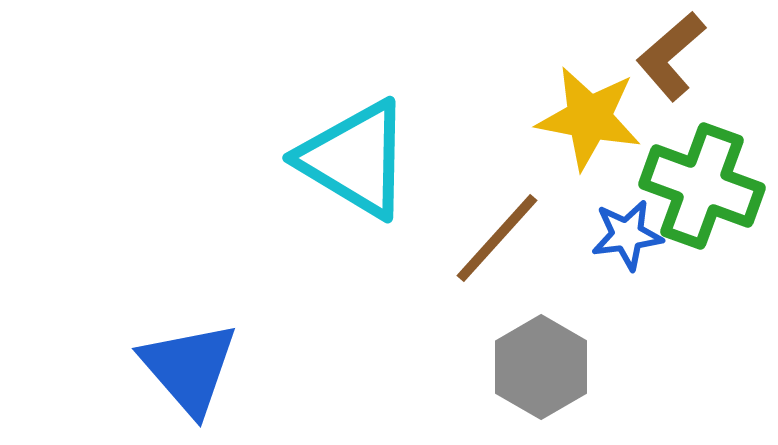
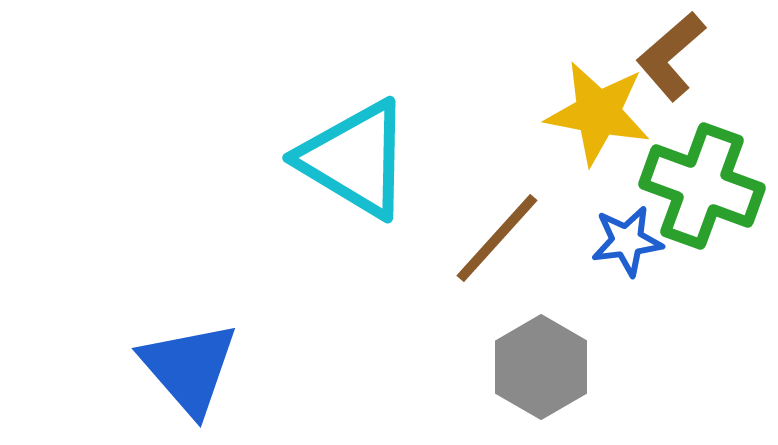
yellow star: moved 9 px right, 5 px up
blue star: moved 6 px down
